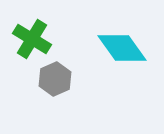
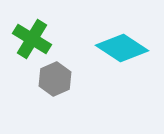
cyan diamond: rotated 21 degrees counterclockwise
